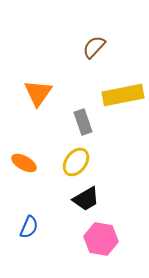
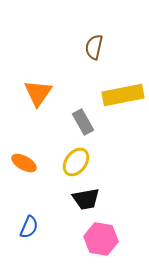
brown semicircle: rotated 30 degrees counterclockwise
gray rectangle: rotated 10 degrees counterclockwise
black trapezoid: rotated 20 degrees clockwise
